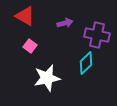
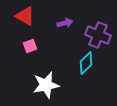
purple cross: moved 1 px right; rotated 10 degrees clockwise
pink square: rotated 32 degrees clockwise
white star: moved 1 px left, 7 px down
